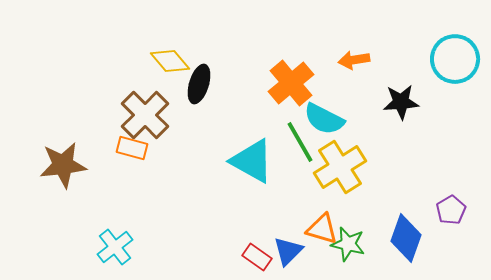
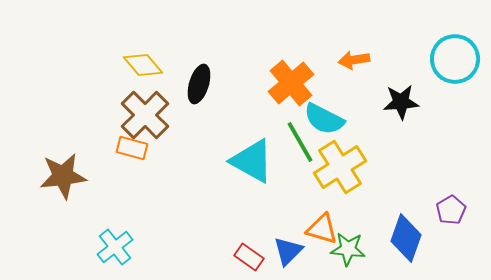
yellow diamond: moved 27 px left, 4 px down
brown star: moved 11 px down
green star: moved 5 px down; rotated 8 degrees counterclockwise
red rectangle: moved 8 px left
